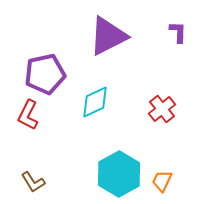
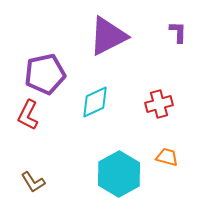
red cross: moved 3 px left, 5 px up; rotated 24 degrees clockwise
orange trapezoid: moved 5 px right, 24 px up; rotated 80 degrees clockwise
